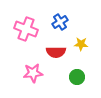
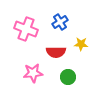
green circle: moved 9 px left
